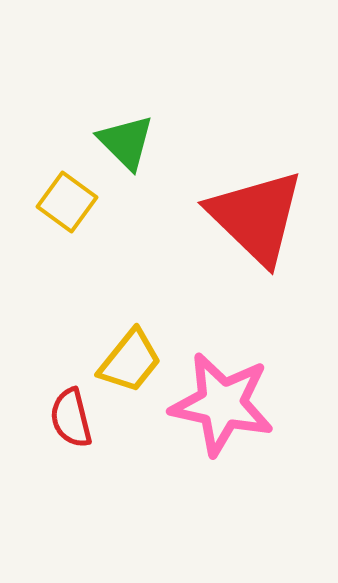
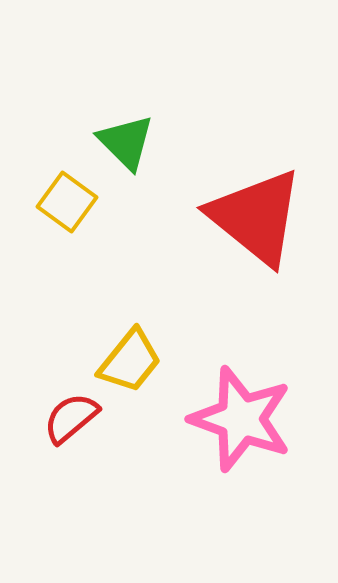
red triangle: rotated 5 degrees counterclockwise
pink star: moved 19 px right, 15 px down; rotated 8 degrees clockwise
red semicircle: rotated 64 degrees clockwise
